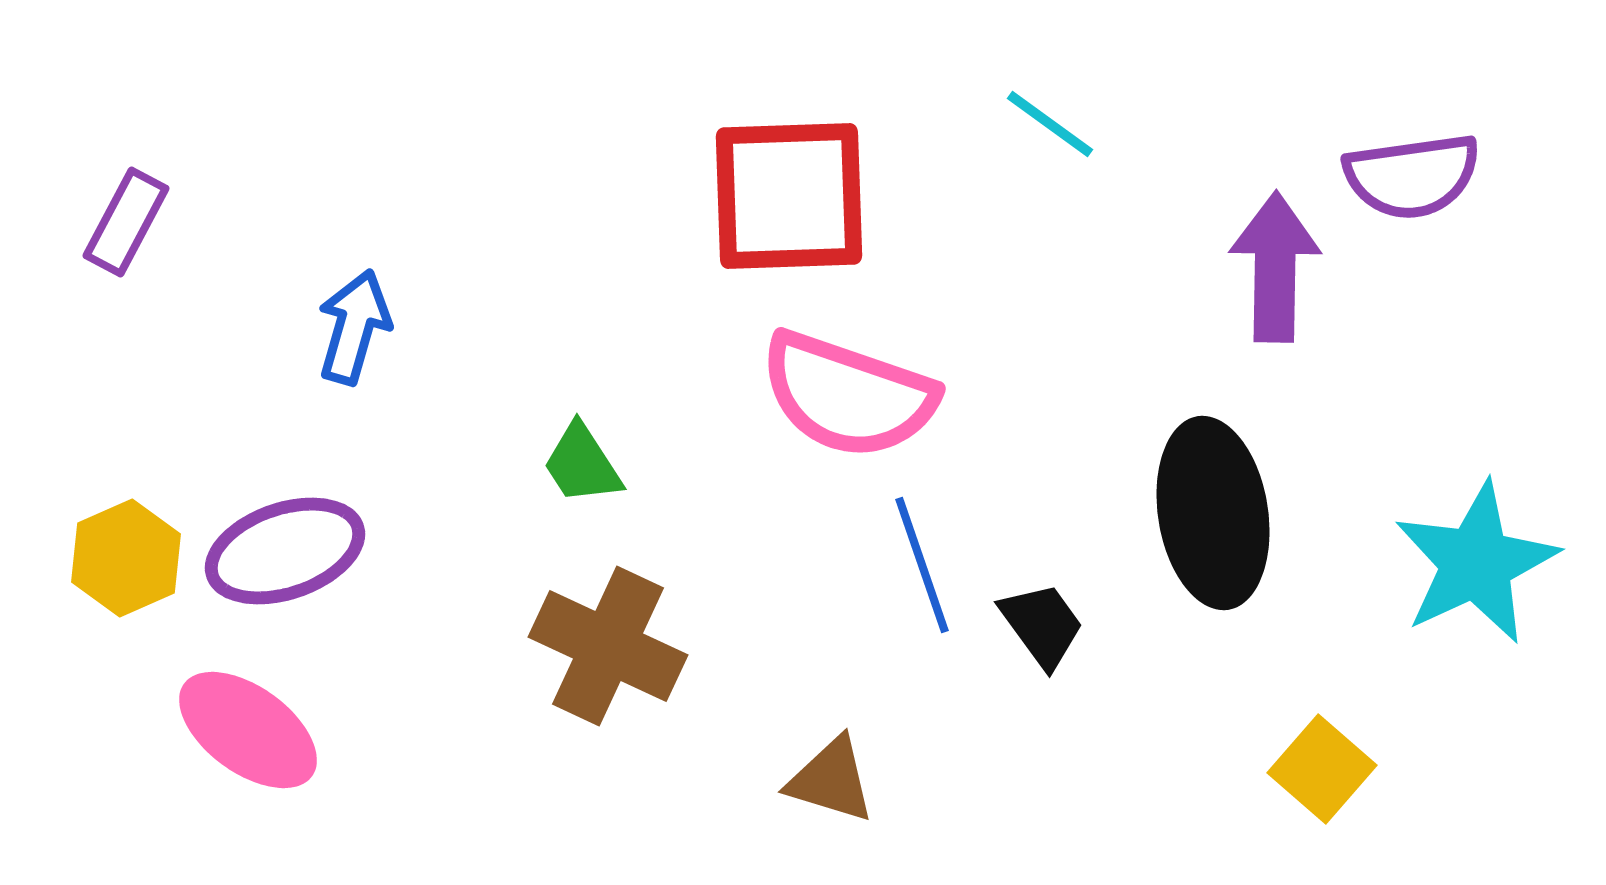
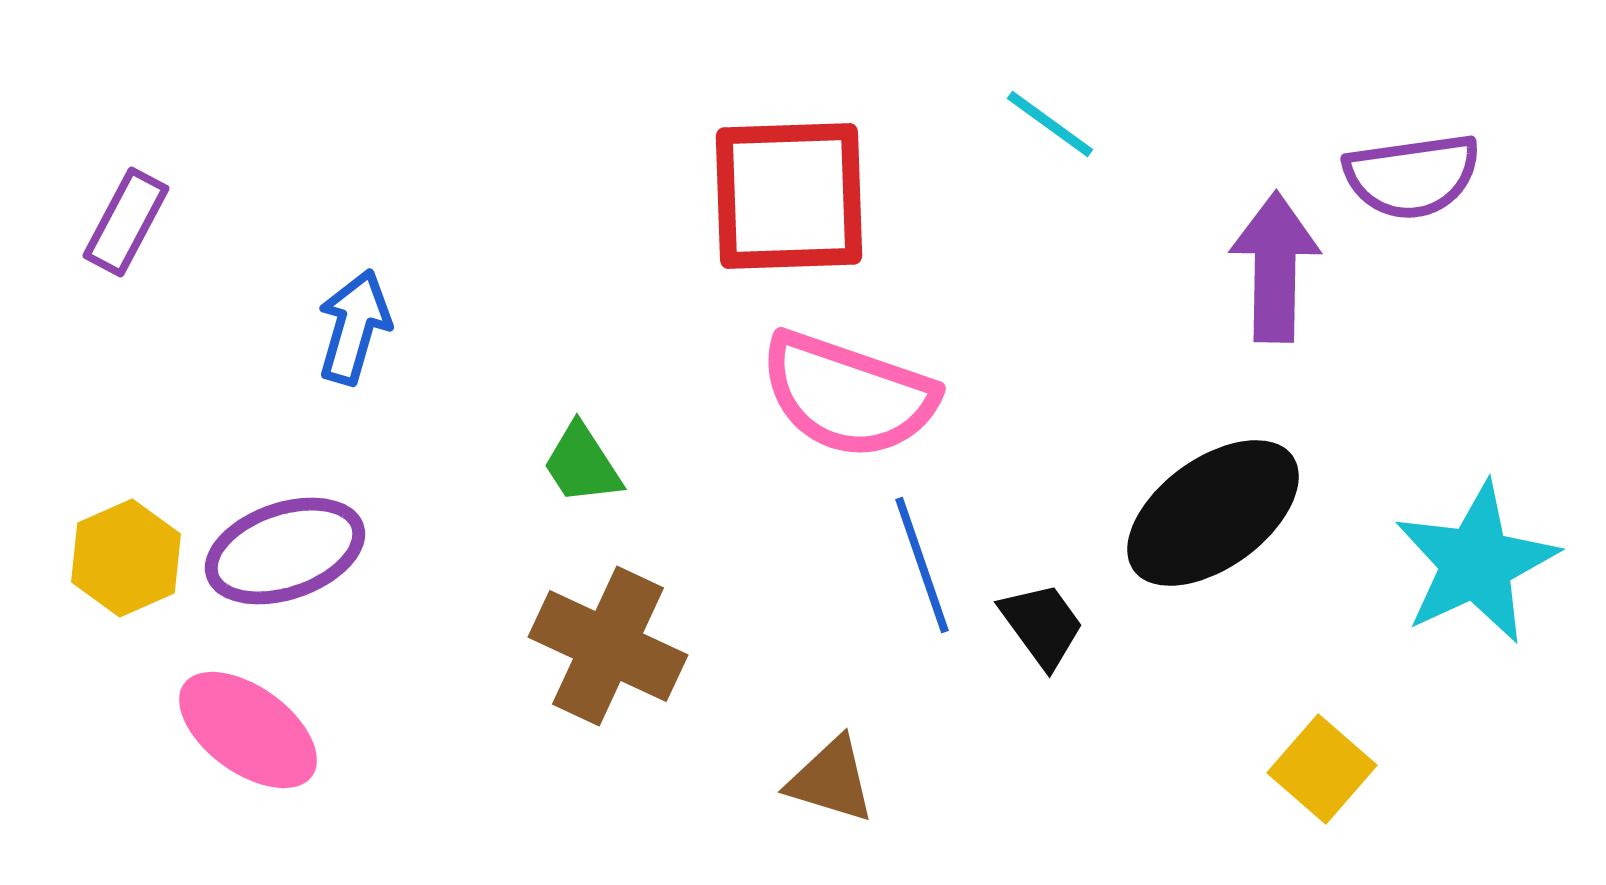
black ellipse: rotated 63 degrees clockwise
